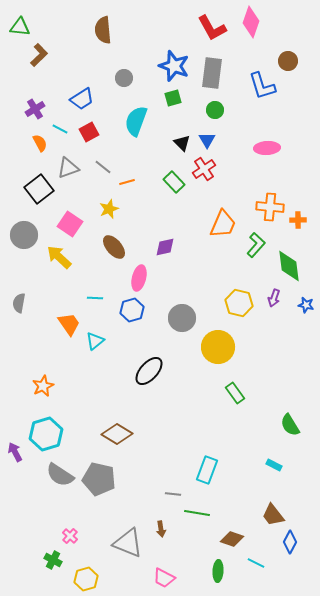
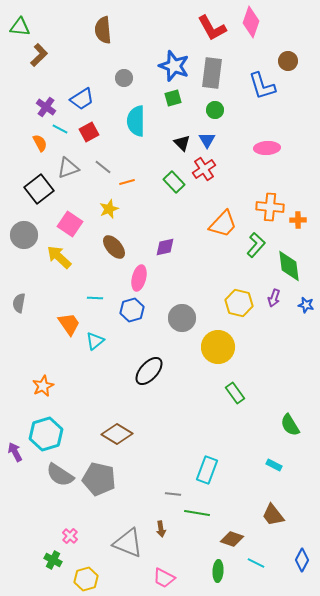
purple cross at (35, 109): moved 11 px right, 2 px up; rotated 24 degrees counterclockwise
cyan semicircle at (136, 121): rotated 20 degrees counterclockwise
orange trapezoid at (223, 224): rotated 20 degrees clockwise
blue diamond at (290, 542): moved 12 px right, 18 px down
